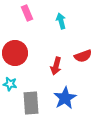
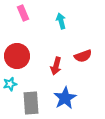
pink rectangle: moved 4 px left
red circle: moved 2 px right, 3 px down
cyan star: rotated 24 degrees counterclockwise
